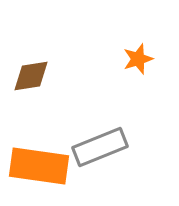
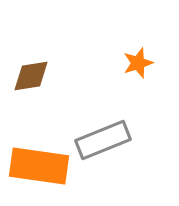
orange star: moved 4 px down
gray rectangle: moved 3 px right, 7 px up
